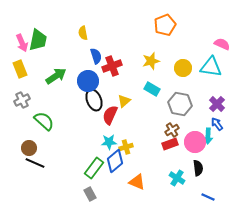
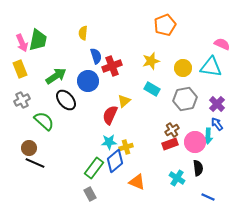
yellow semicircle: rotated 16 degrees clockwise
black ellipse: moved 28 px left; rotated 20 degrees counterclockwise
gray hexagon: moved 5 px right, 5 px up; rotated 20 degrees counterclockwise
